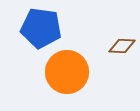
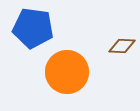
blue pentagon: moved 8 px left
